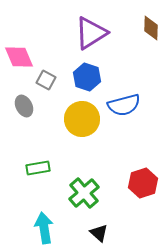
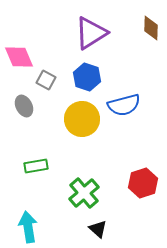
green rectangle: moved 2 px left, 2 px up
cyan arrow: moved 16 px left, 1 px up
black triangle: moved 1 px left, 4 px up
